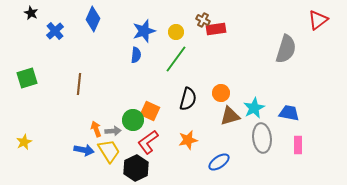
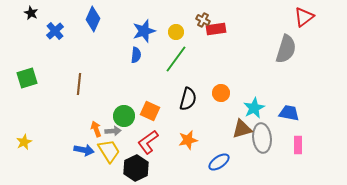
red triangle: moved 14 px left, 3 px up
brown triangle: moved 12 px right, 13 px down
green circle: moved 9 px left, 4 px up
